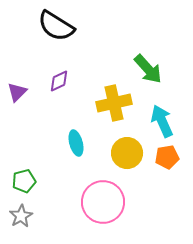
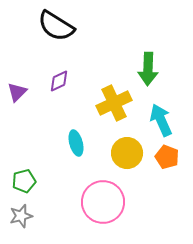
green arrow: rotated 44 degrees clockwise
yellow cross: rotated 12 degrees counterclockwise
cyan arrow: moved 1 px left, 1 px up
orange pentagon: rotated 30 degrees clockwise
gray star: rotated 15 degrees clockwise
